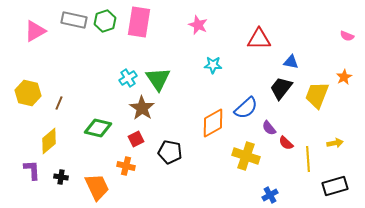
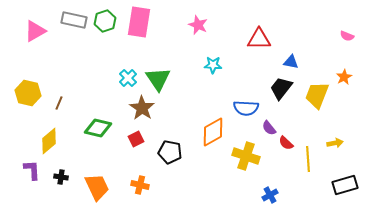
cyan cross: rotated 12 degrees counterclockwise
blue semicircle: rotated 45 degrees clockwise
orange diamond: moved 9 px down
orange cross: moved 14 px right, 19 px down
black rectangle: moved 10 px right, 1 px up
